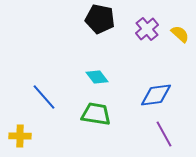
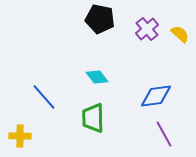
blue diamond: moved 1 px down
green trapezoid: moved 3 px left, 4 px down; rotated 100 degrees counterclockwise
